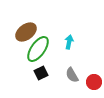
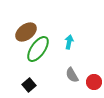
black square: moved 12 px left, 12 px down; rotated 16 degrees counterclockwise
